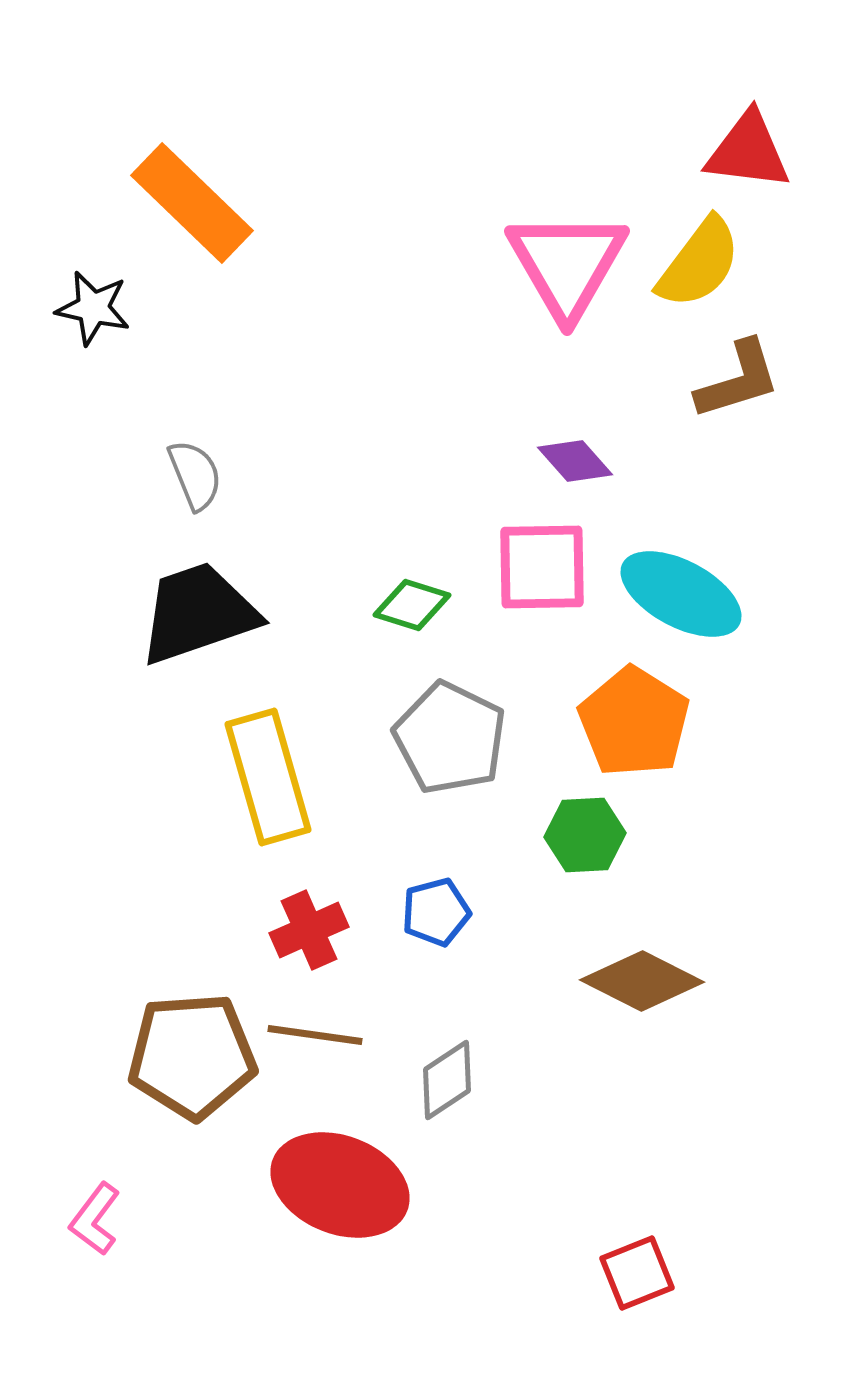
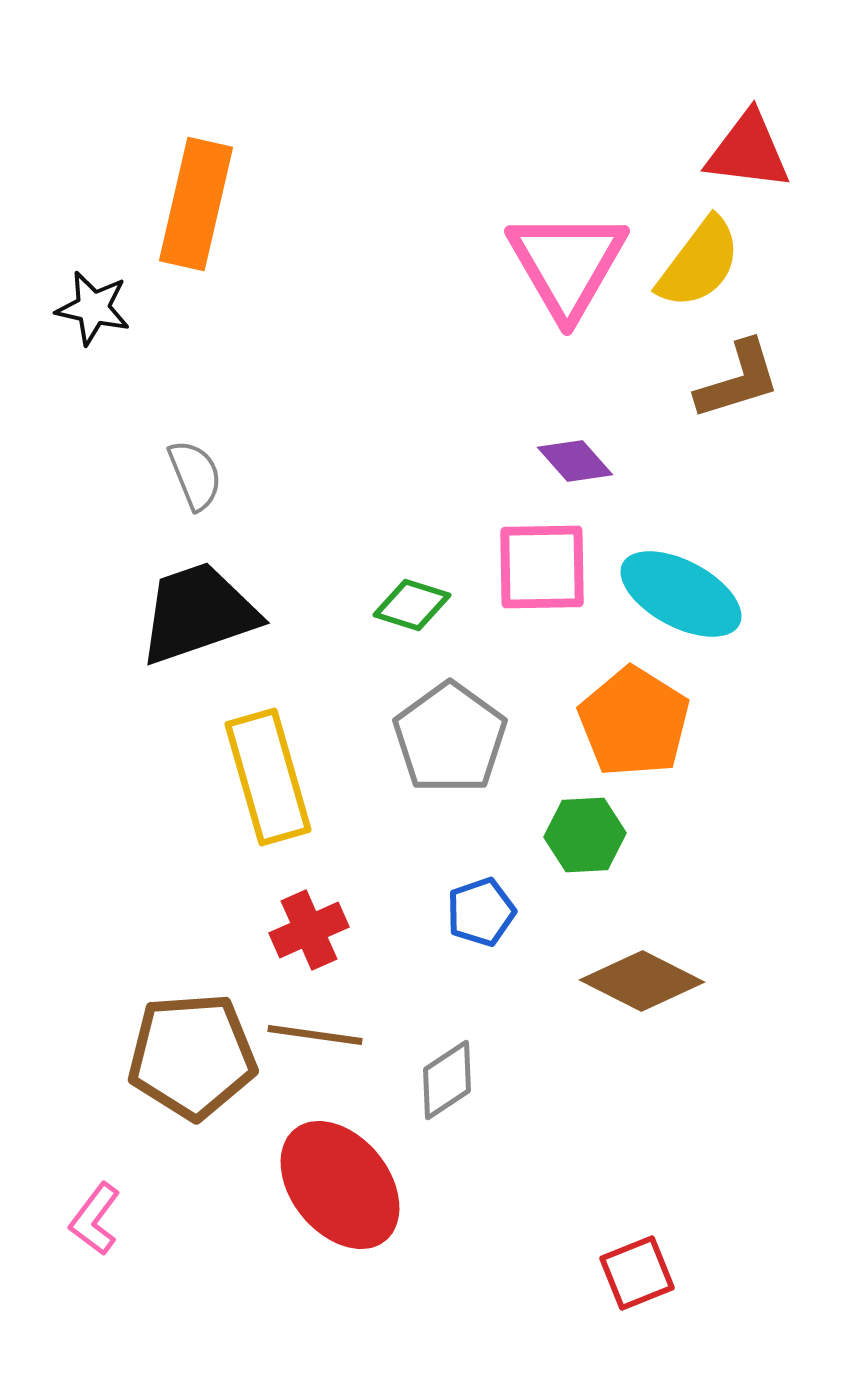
orange rectangle: moved 4 px right, 1 px down; rotated 59 degrees clockwise
gray pentagon: rotated 10 degrees clockwise
blue pentagon: moved 45 px right; rotated 4 degrees counterclockwise
red ellipse: rotated 30 degrees clockwise
